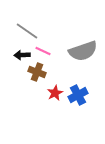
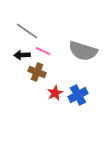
gray semicircle: rotated 36 degrees clockwise
